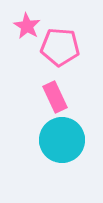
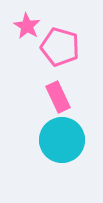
pink pentagon: rotated 12 degrees clockwise
pink rectangle: moved 3 px right
